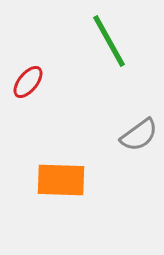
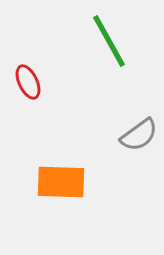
red ellipse: rotated 64 degrees counterclockwise
orange rectangle: moved 2 px down
